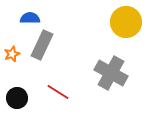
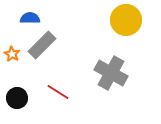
yellow circle: moved 2 px up
gray rectangle: rotated 20 degrees clockwise
orange star: rotated 21 degrees counterclockwise
